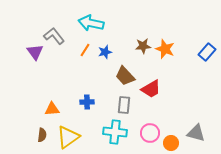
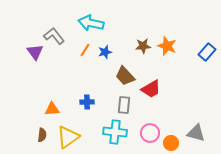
orange star: moved 2 px right, 3 px up
